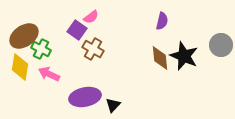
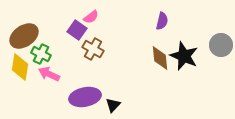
green cross: moved 5 px down
